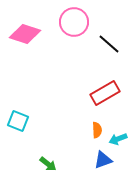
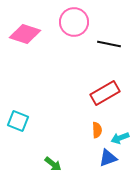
black line: rotated 30 degrees counterclockwise
cyan arrow: moved 2 px right, 1 px up
blue triangle: moved 5 px right, 2 px up
green arrow: moved 5 px right
